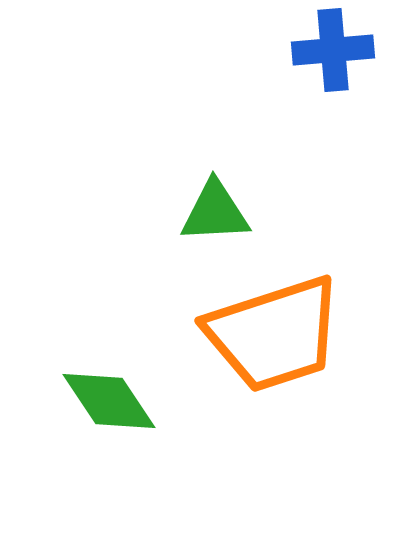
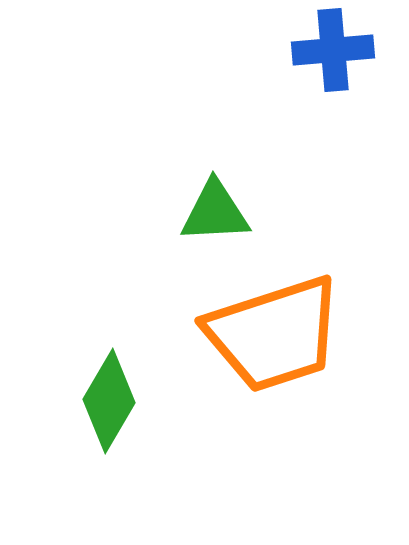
green diamond: rotated 64 degrees clockwise
